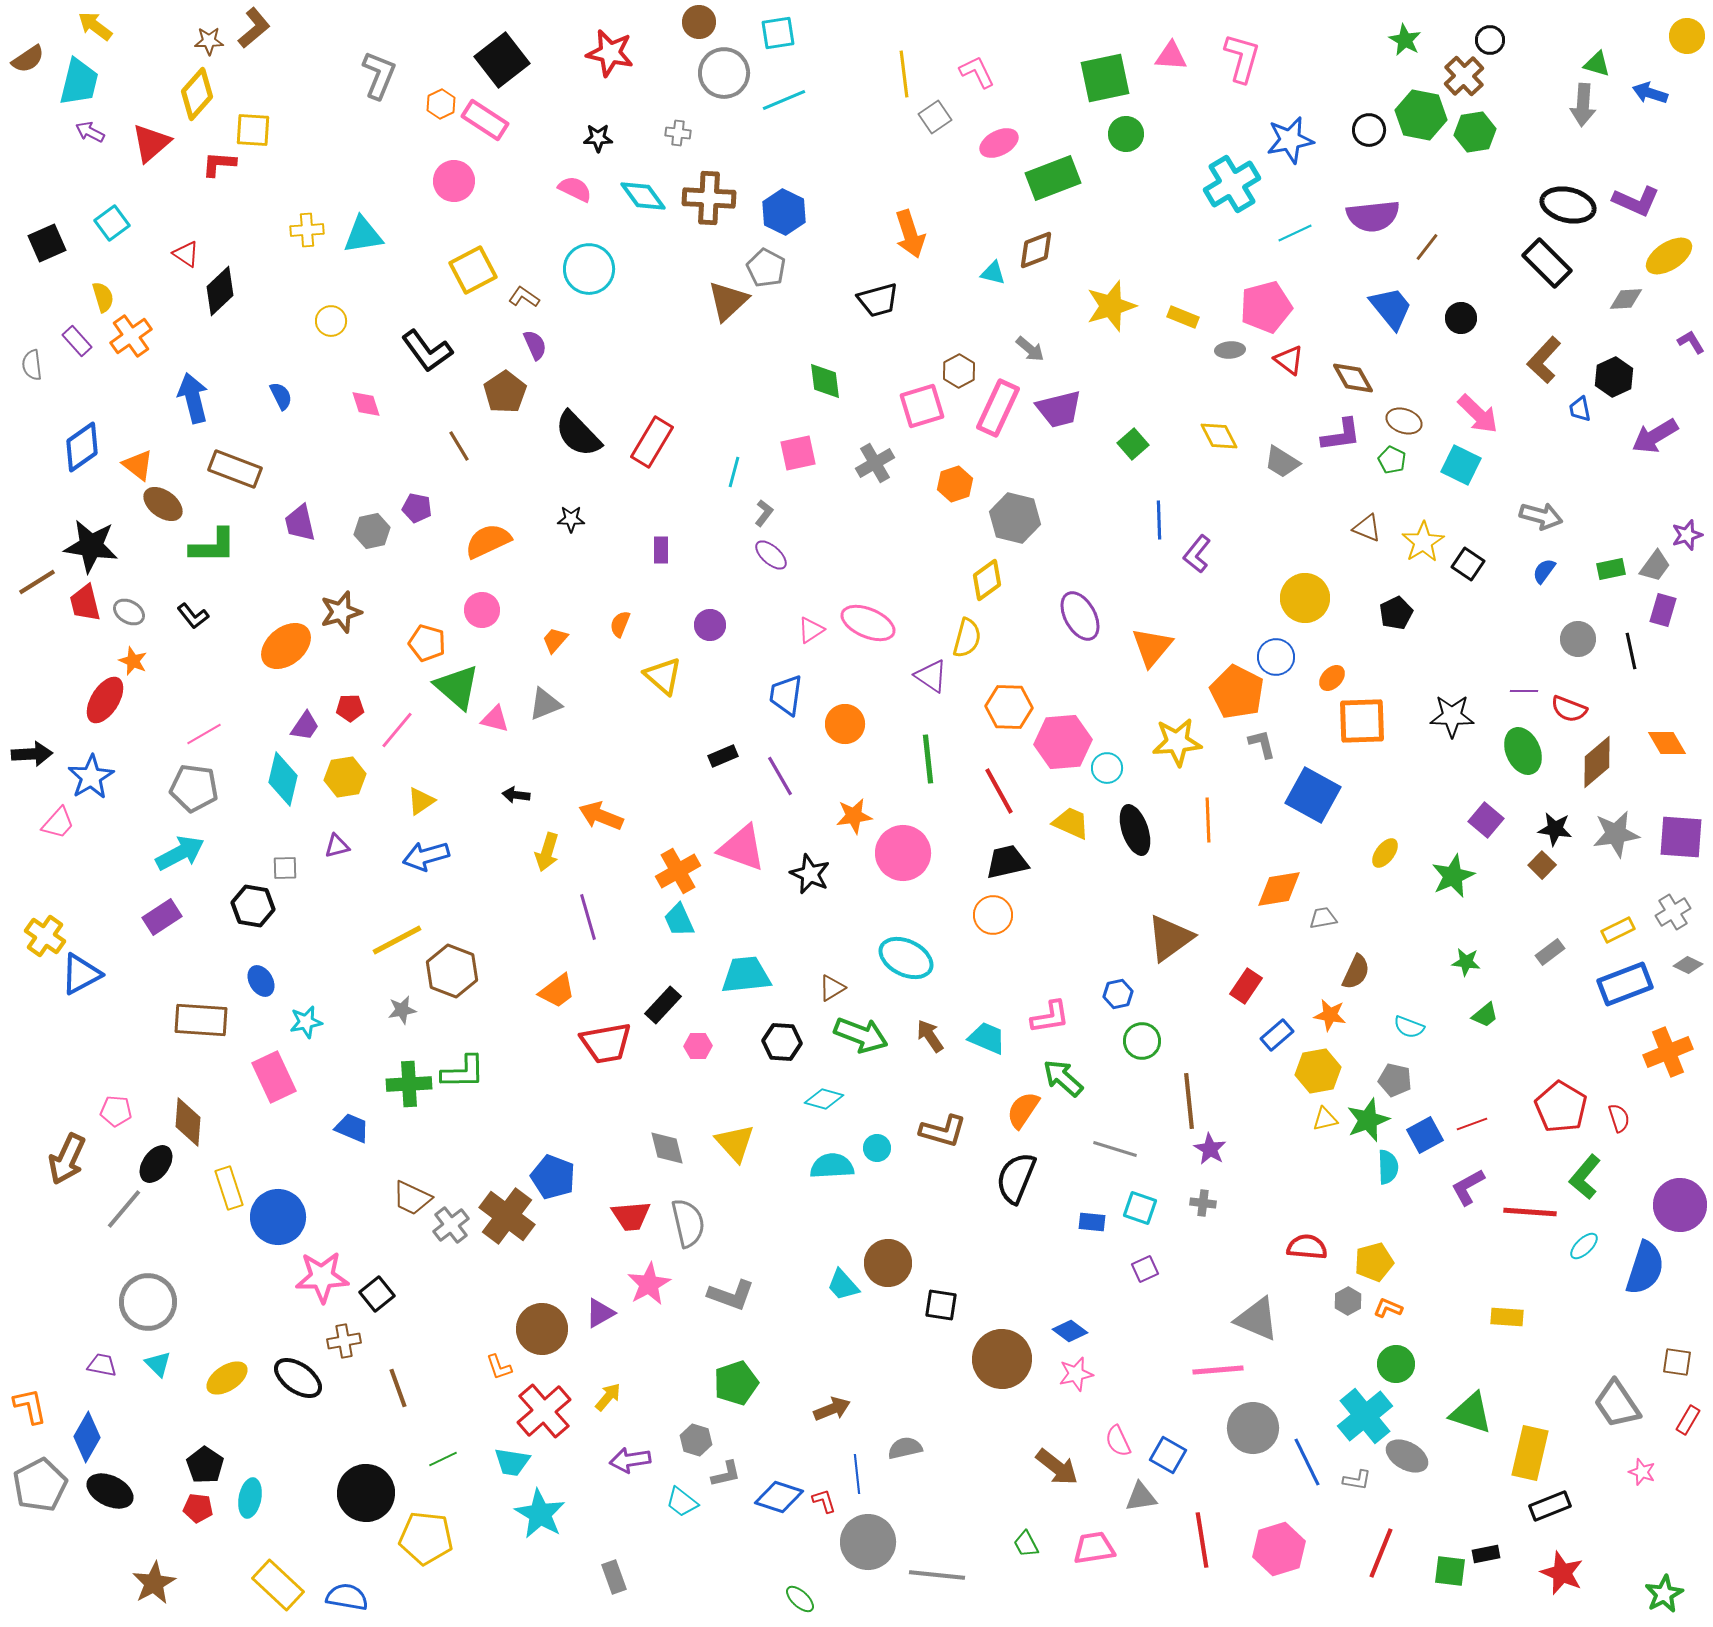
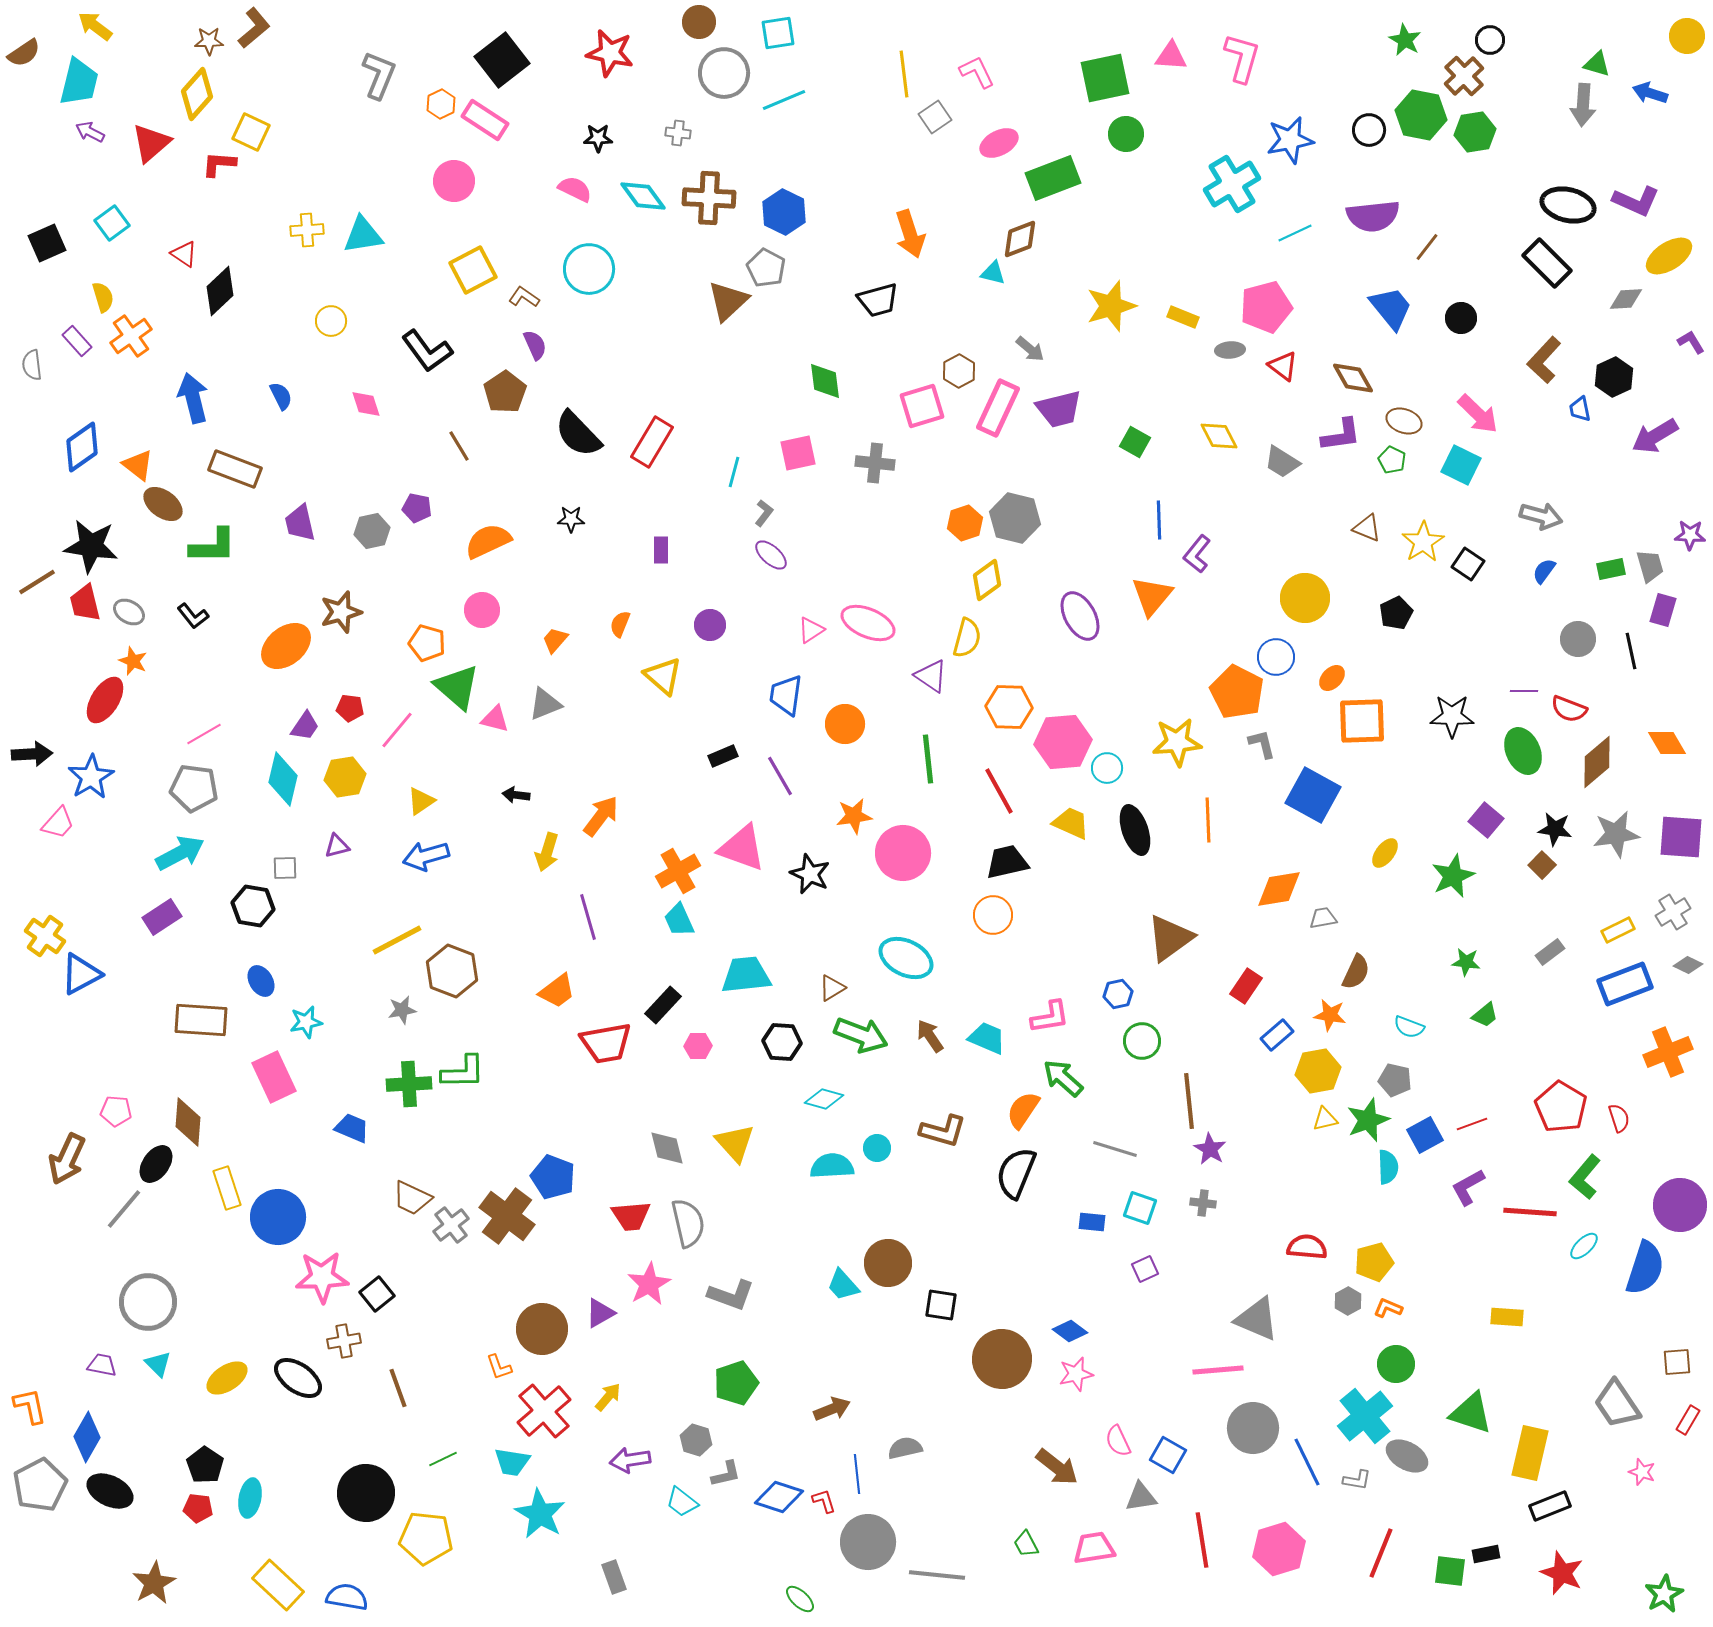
brown semicircle at (28, 59): moved 4 px left, 6 px up
yellow square at (253, 130): moved 2 px left, 2 px down; rotated 21 degrees clockwise
brown diamond at (1036, 250): moved 16 px left, 11 px up
red triangle at (186, 254): moved 2 px left
red triangle at (1289, 360): moved 6 px left, 6 px down
green square at (1133, 444): moved 2 px right, 2 px up; rotated 20 degrees counterclockwise
gray cross at (875, 463): rotated 36 degrees clockwise
orange hexagon at (955, 484): moved 10 px right, 39 px down
purple star at (1687, 535): moved 3 px right; rotated 20 degrees clockwise
gray trapezoid at (1655, 566): moved 5 px left; rotated 52 degrees counterclockwise
orange triangle at (1152, 647): moved 51 px up
red pentagon at (350, 708): rotated 8 degrees clockwise
orange arrow at (601, 816): rotated 105 degrees clockwise
black semicircle at (1016, 1178): moved 5 px up
yellow rectangle at (229, 1188): moved 2 px left
brown square at (1677, 1362): rotated 12 degrees counterclockwise
